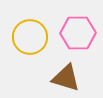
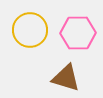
yellow circle: moved 7 px up
